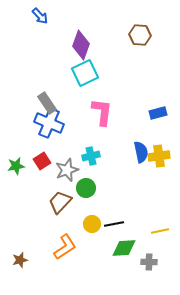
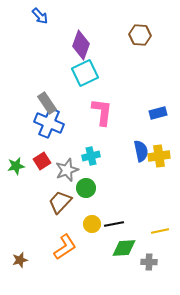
blue semicircle: moved 1 px up
